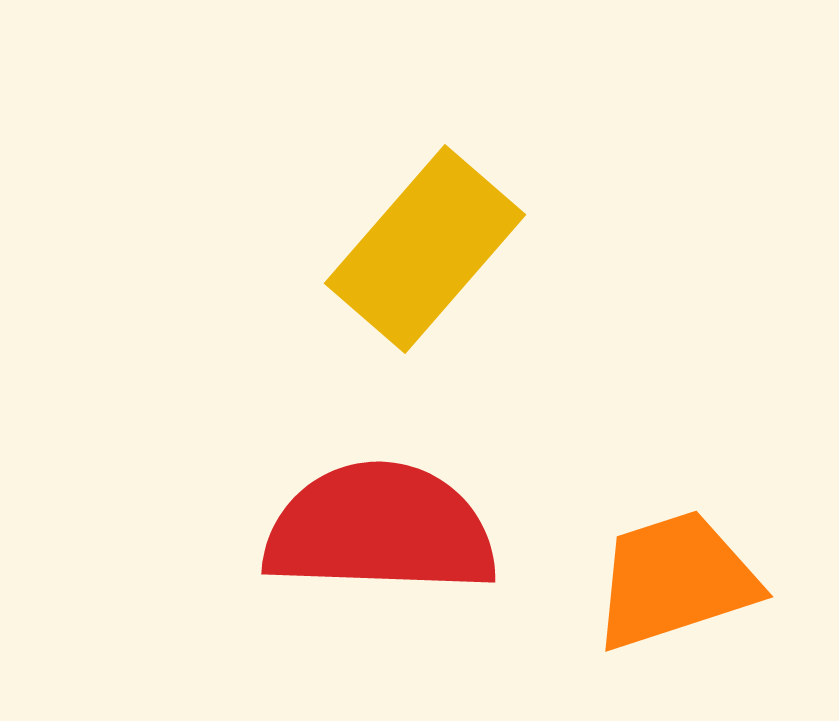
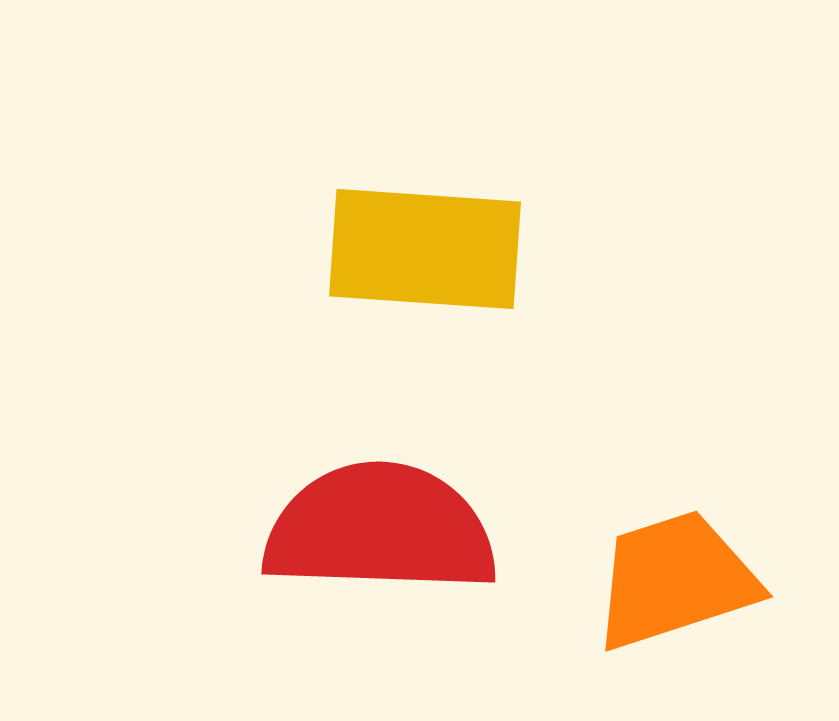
yellow rectangle: rotated 53 degrees clockwise
